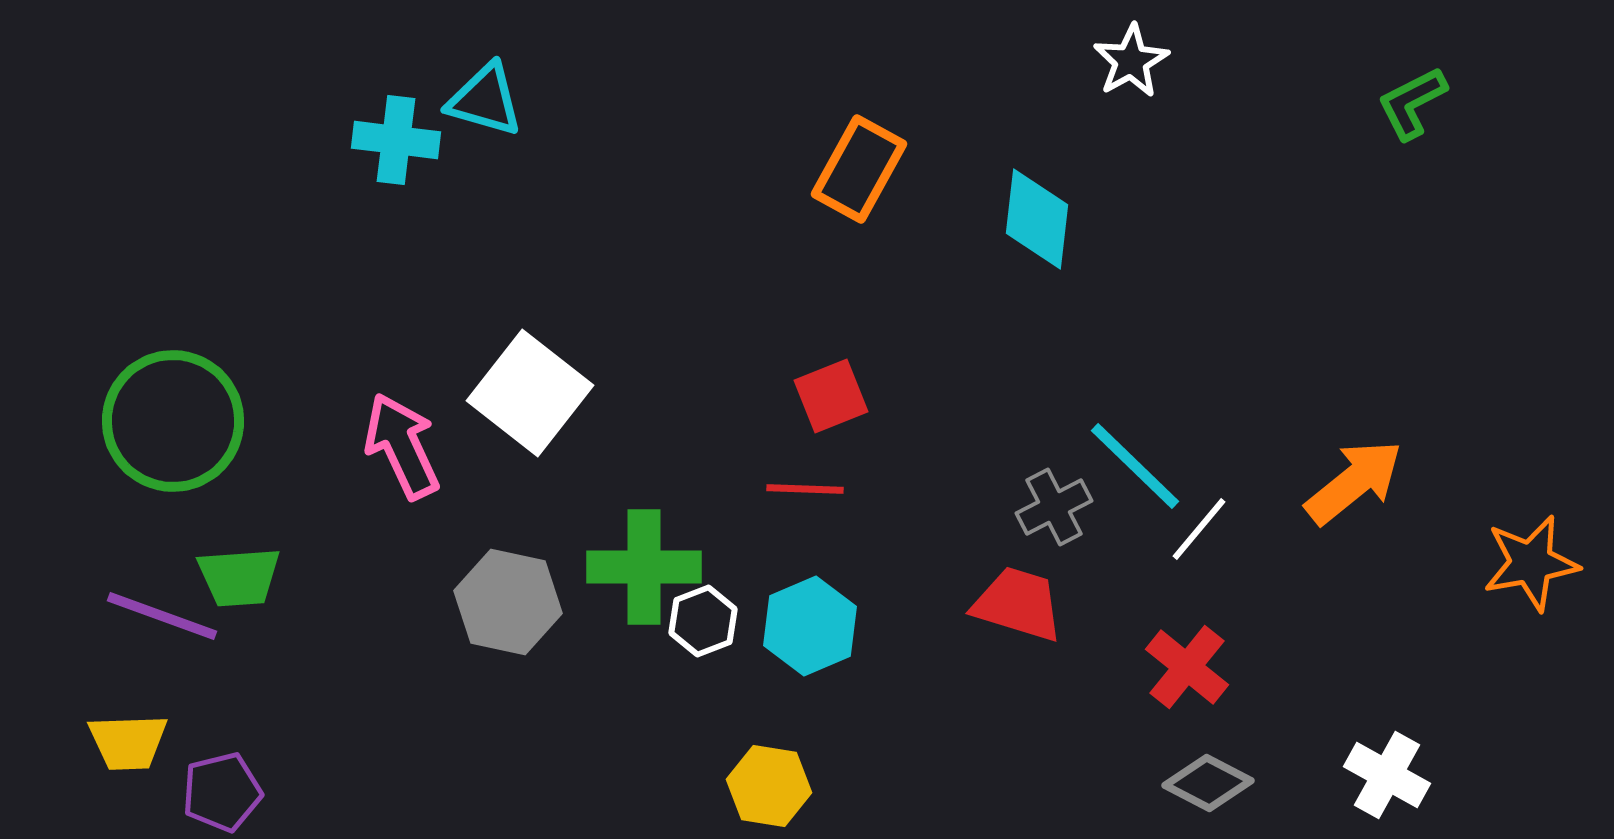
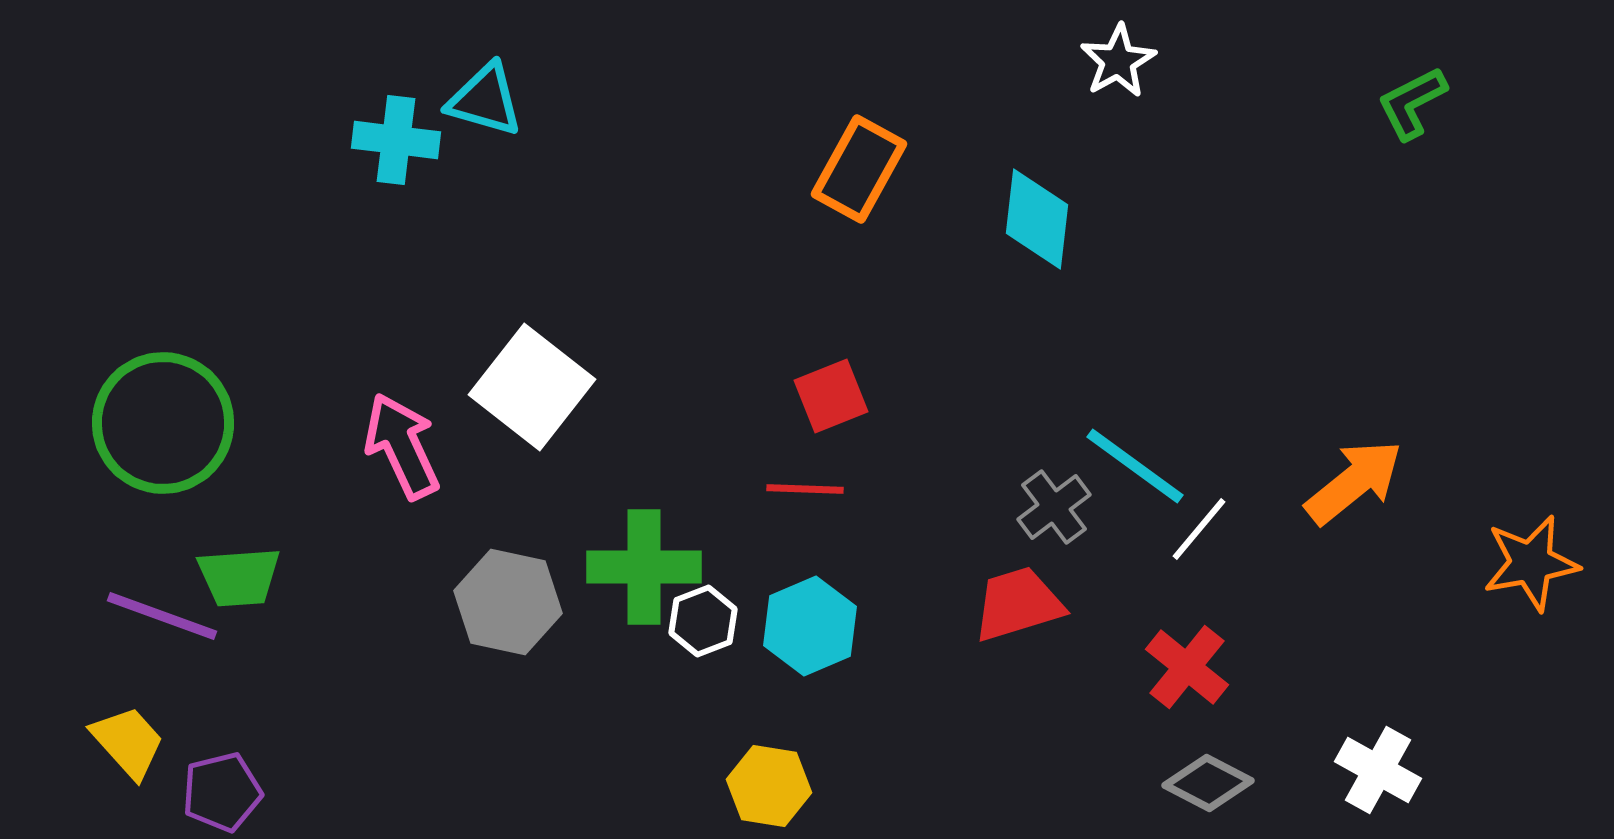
white star: moved 13 px left
white square: moved 2 px right, 6 px up
green circle: moved 10 px left, 2 px down
cyan line: rotated 8 degrees counterclockwise
gray cross: rotated 10 degrees counterclockwise
red trapezoid: rotated 34 degrees counterclockwise
yellow trapezoid: rotated 130 degrees counterclockwise
white cross: moved 9 px left, 5 px up
